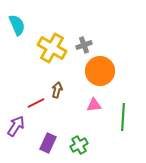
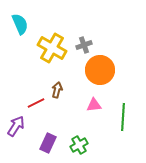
cyan semicircle: moved 3 px right, 1 px up
orange circle: moved 1 px up
